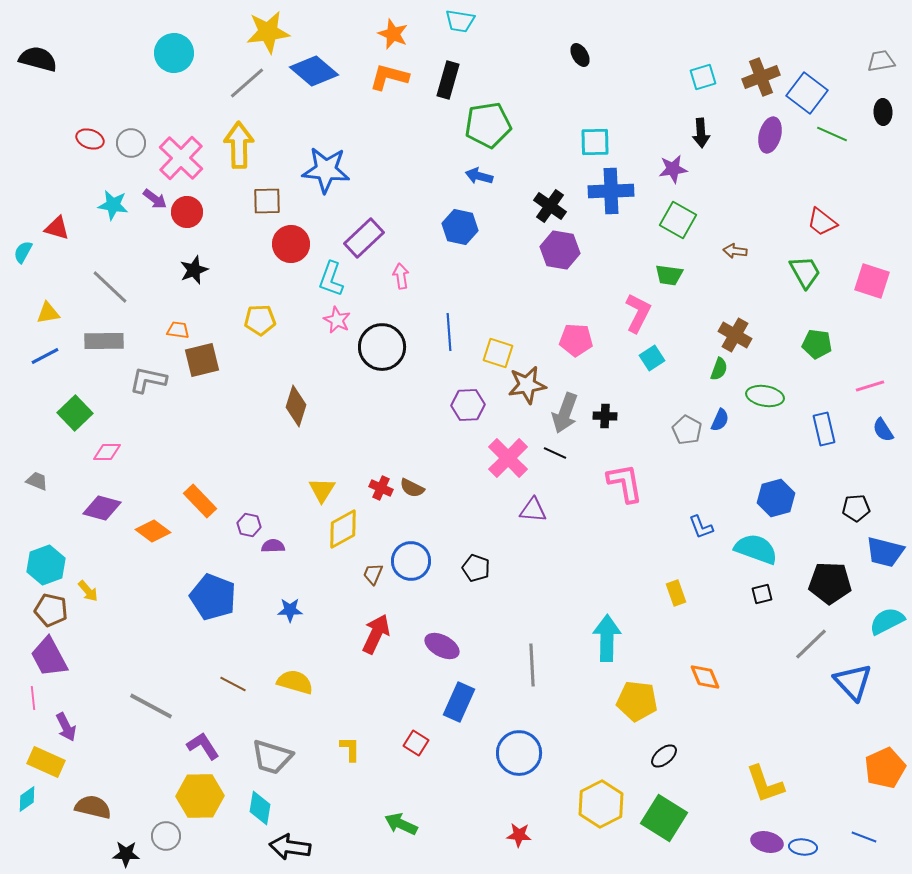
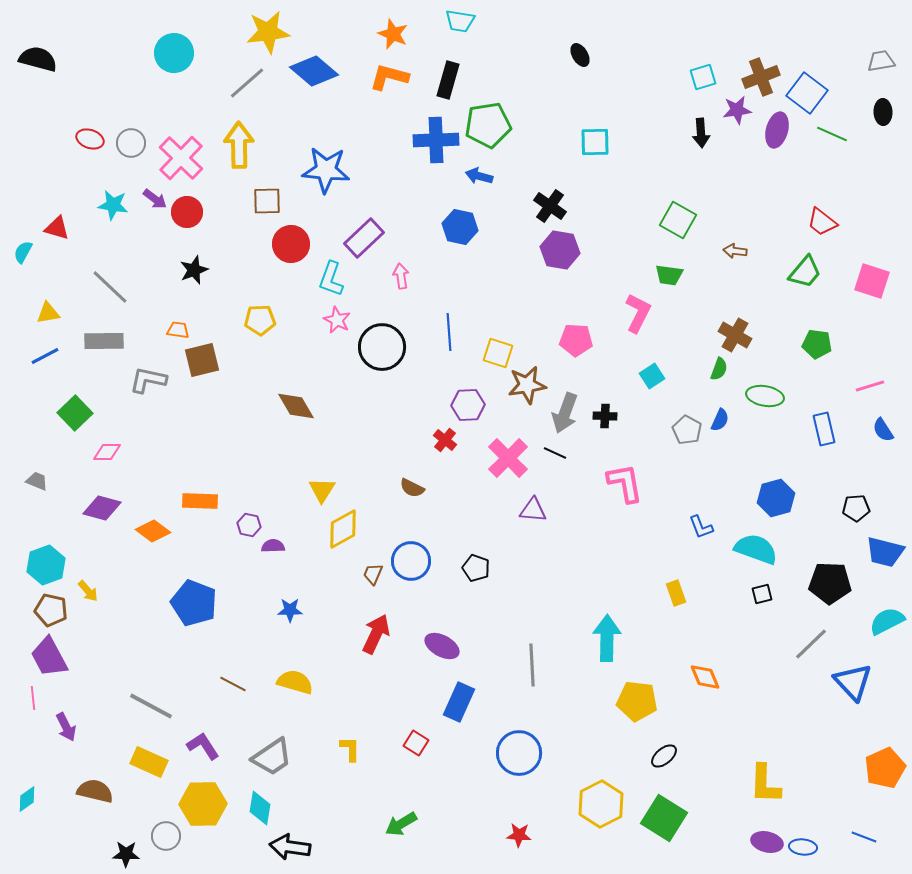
purple ellipse at (770, 135): moved 7 px right, 5 px up
purple star at (673, 169): moved 64 px right, 59 px up
blue cross at (611, 191): moved 175 px left, 51 px up
green trapezoid at (805, 272): rotated 69 degrees clockwise
cyan square at (652, 358): moved 18 px down
brown diamond at (296, 406): rotated 48 degrees counterclockwise
red cross at (381, 488): moved 64 px right, 48 px up; rotated 15 degrees clockwise
orange rectangle at (200, 501): rotated 44 degrees counterclockwise
blue pentagon at (213, 597): moved 19 px left, 6 px down
gray trapezoid at (272, 757): rotated 51 degrees counterclockwise
yellow rectangle at (46, 762): moved 103 px right
yellow L-shape at (765, 784): rotated 21 degrees clockwise
yellow hexagon at (200, 796): moved 3 px right, 8 px down
brown semicircle at (93, 807): moved 2 px right, 16 px up
green arrow at (401, 824): rotated 56 degrees counterclockwise
